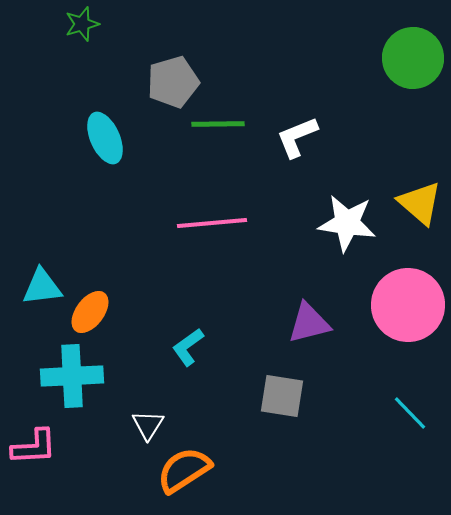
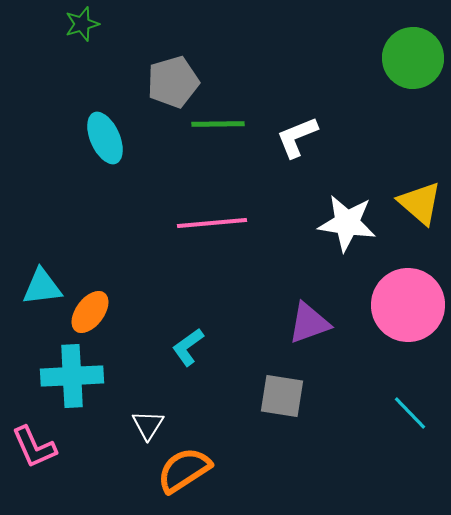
purple triangle: rotated 6 degrees counterclockwise
pink L-shape: rotated 69 degrees clockwise
